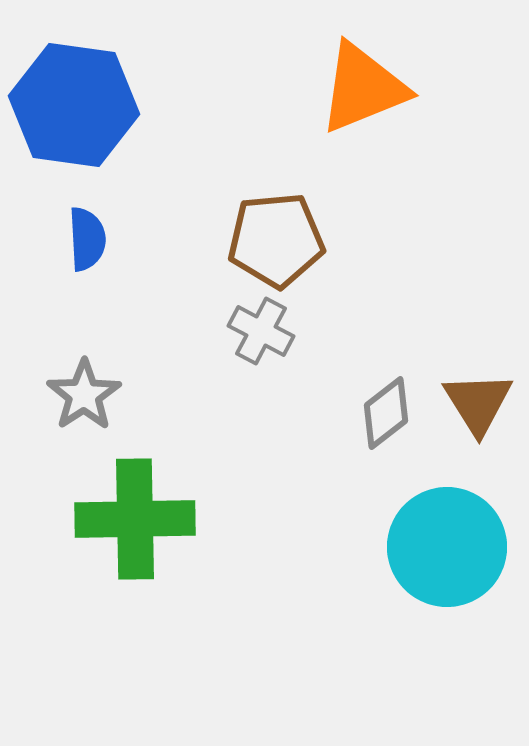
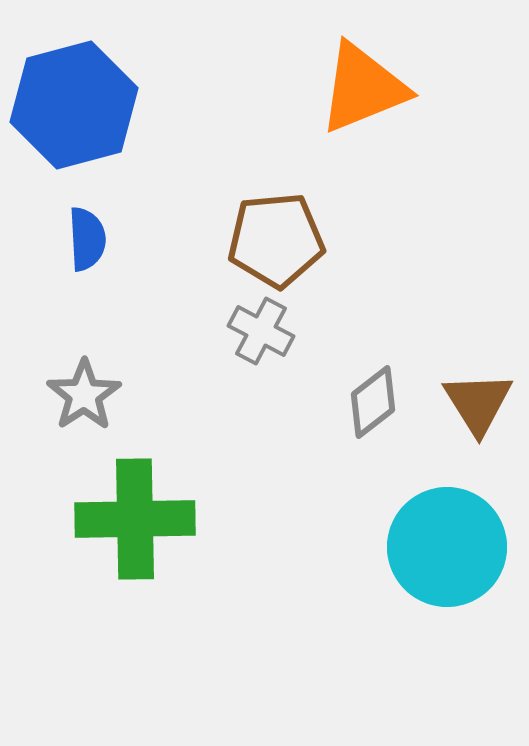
blue hexagon: rotated 23 degrees counterclockwise
gray diamond: moved 13 px left, 11 px up
